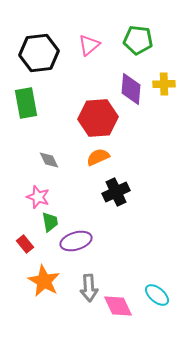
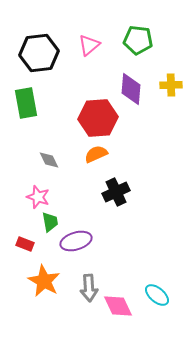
yellow cross: moved 7 px right, 1 px down
orange semicircle: moved 2 px left, 3 px up
red rectangle: rotated 30 degrees counterclockwise
